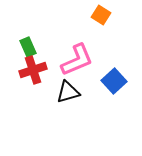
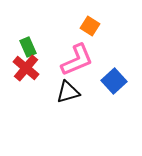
orange square: moved 11 px left, 11 px down
red cross: moved 7 px left, 2 px up; rotated 32 degrees counterclockwise
